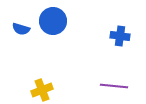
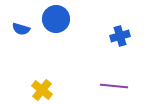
blue circle: moved 3 px right, 2 px up
blue cross: rotated 24 degrees counterclockwise
yellow cross: rotated 30 degrees counterclockwise
